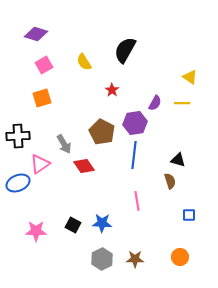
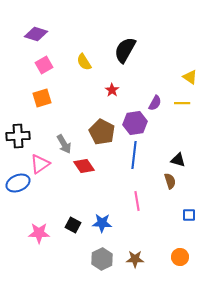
pink star: moved 3 px right, 2 px down
